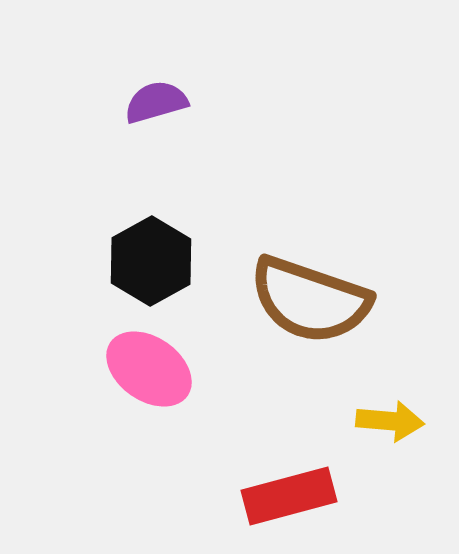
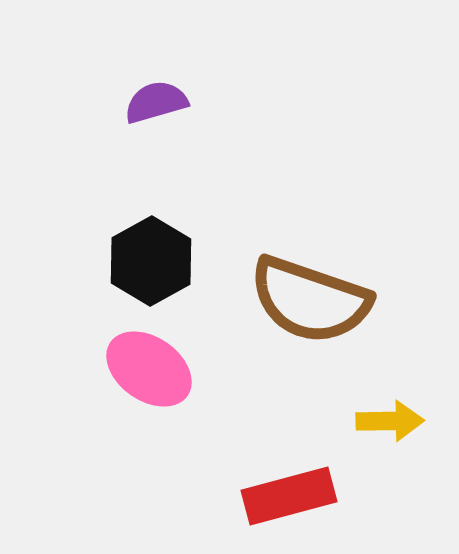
yellow arrow: rotated 6 degrees counterclockwise
